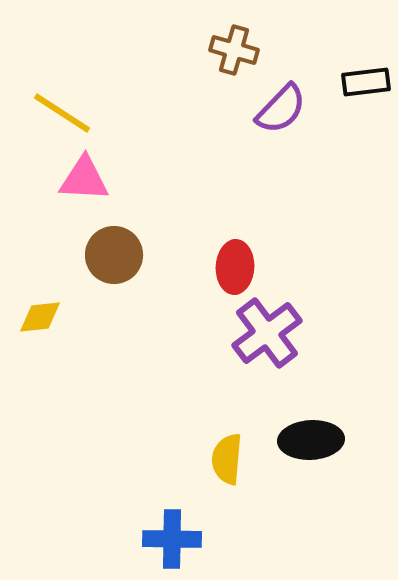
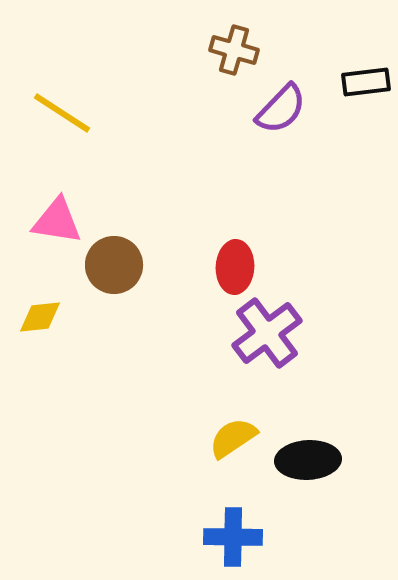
pink triangle: moved 27 px left, 42 px down; rotated 6 degrees clockwise
brown circle: moved 10 px down
black ellipse: moved 3 px left, 20 px down
yellow semicircle: moved 6 px right, 21 px up; rotated 51 degrees clockwise
blue cross: moved 61 px right, 2 px up
